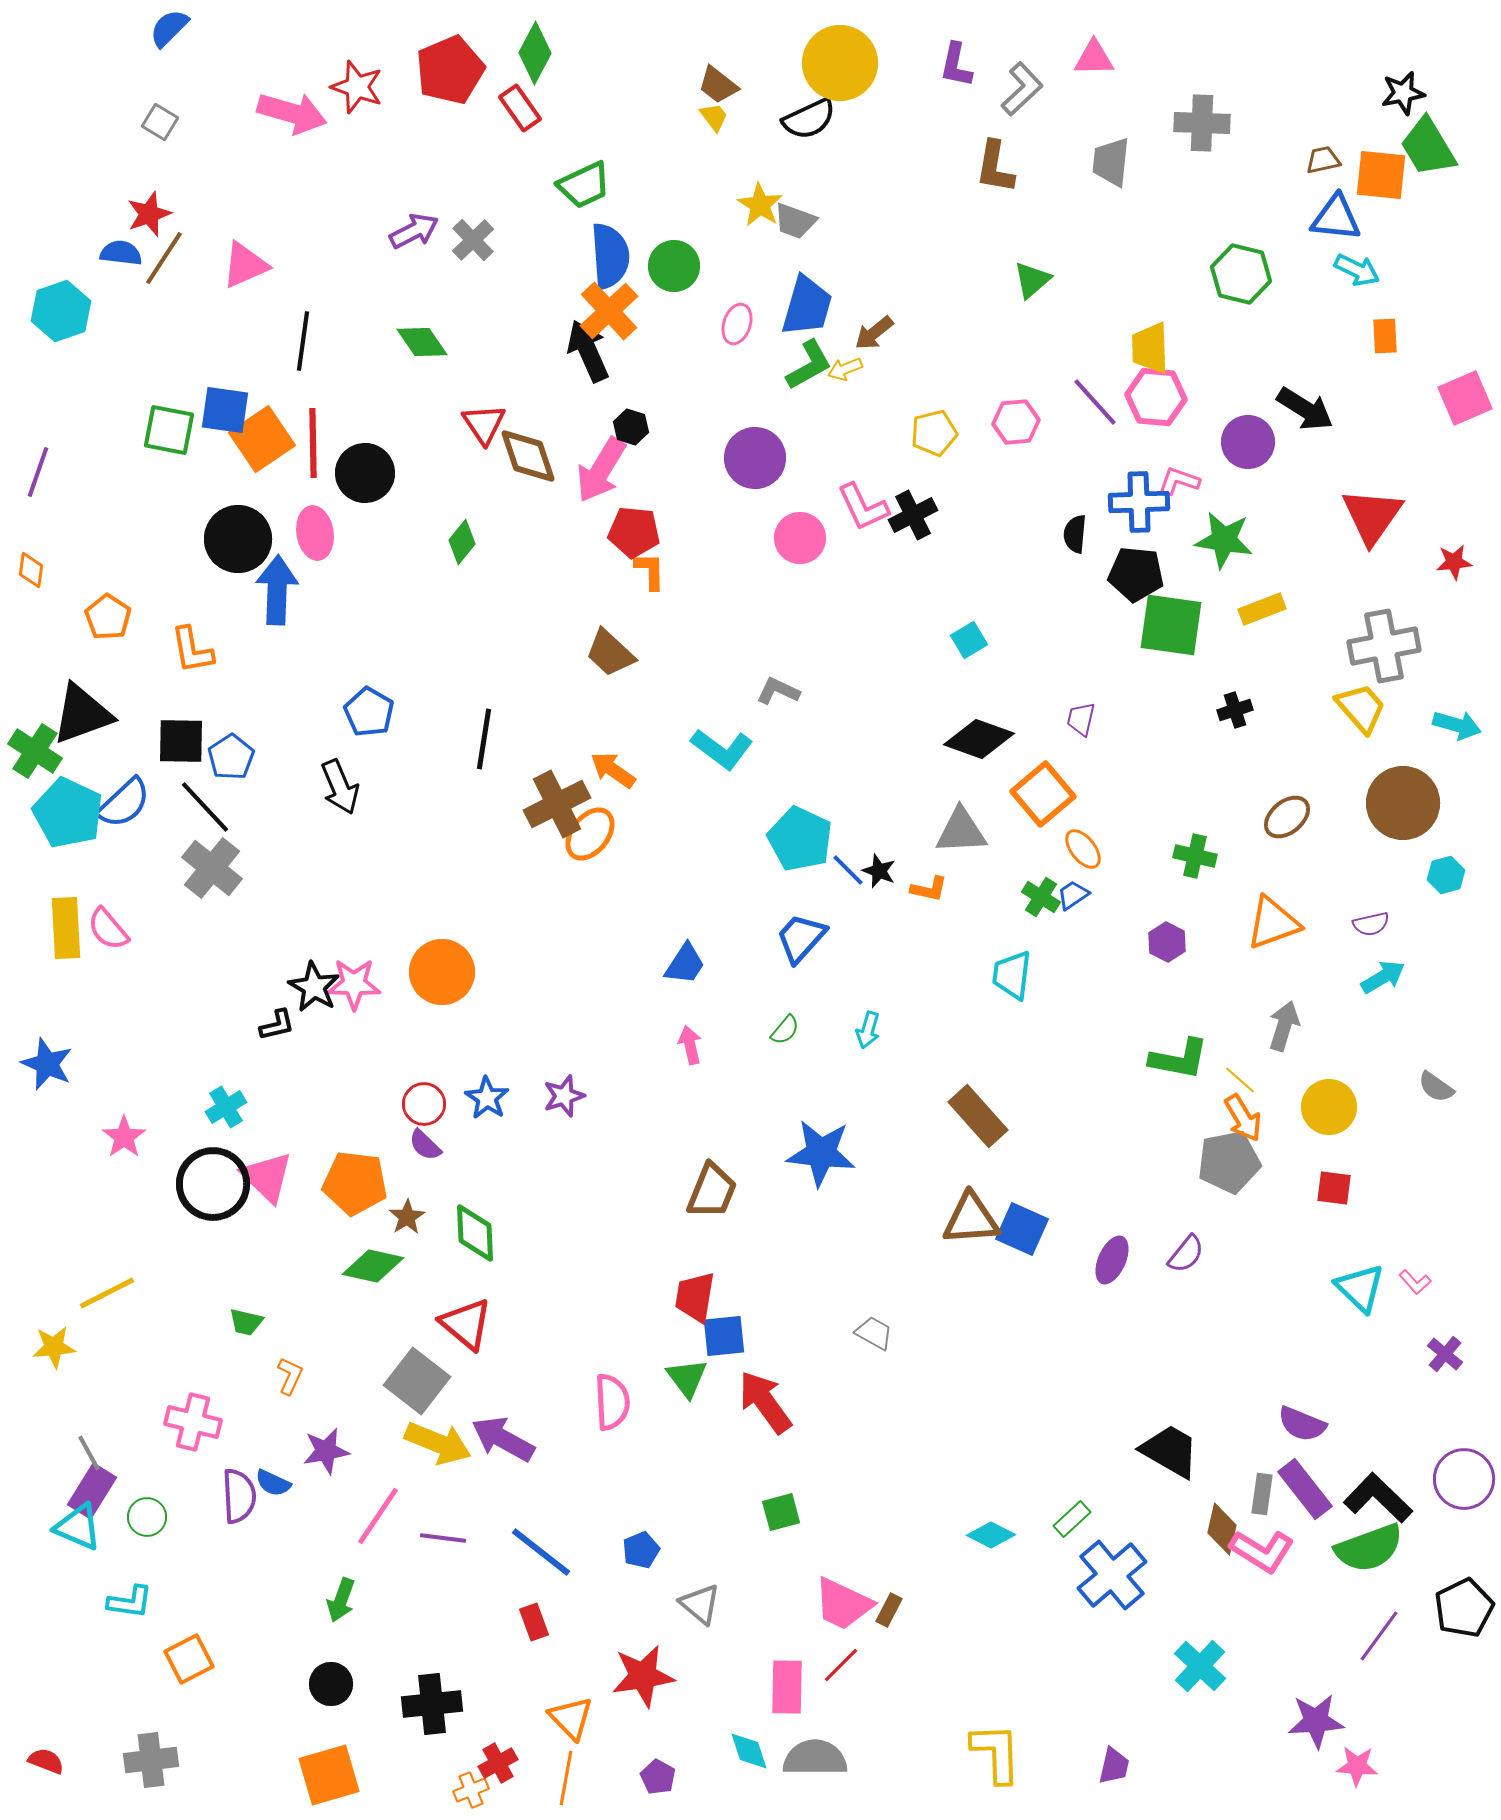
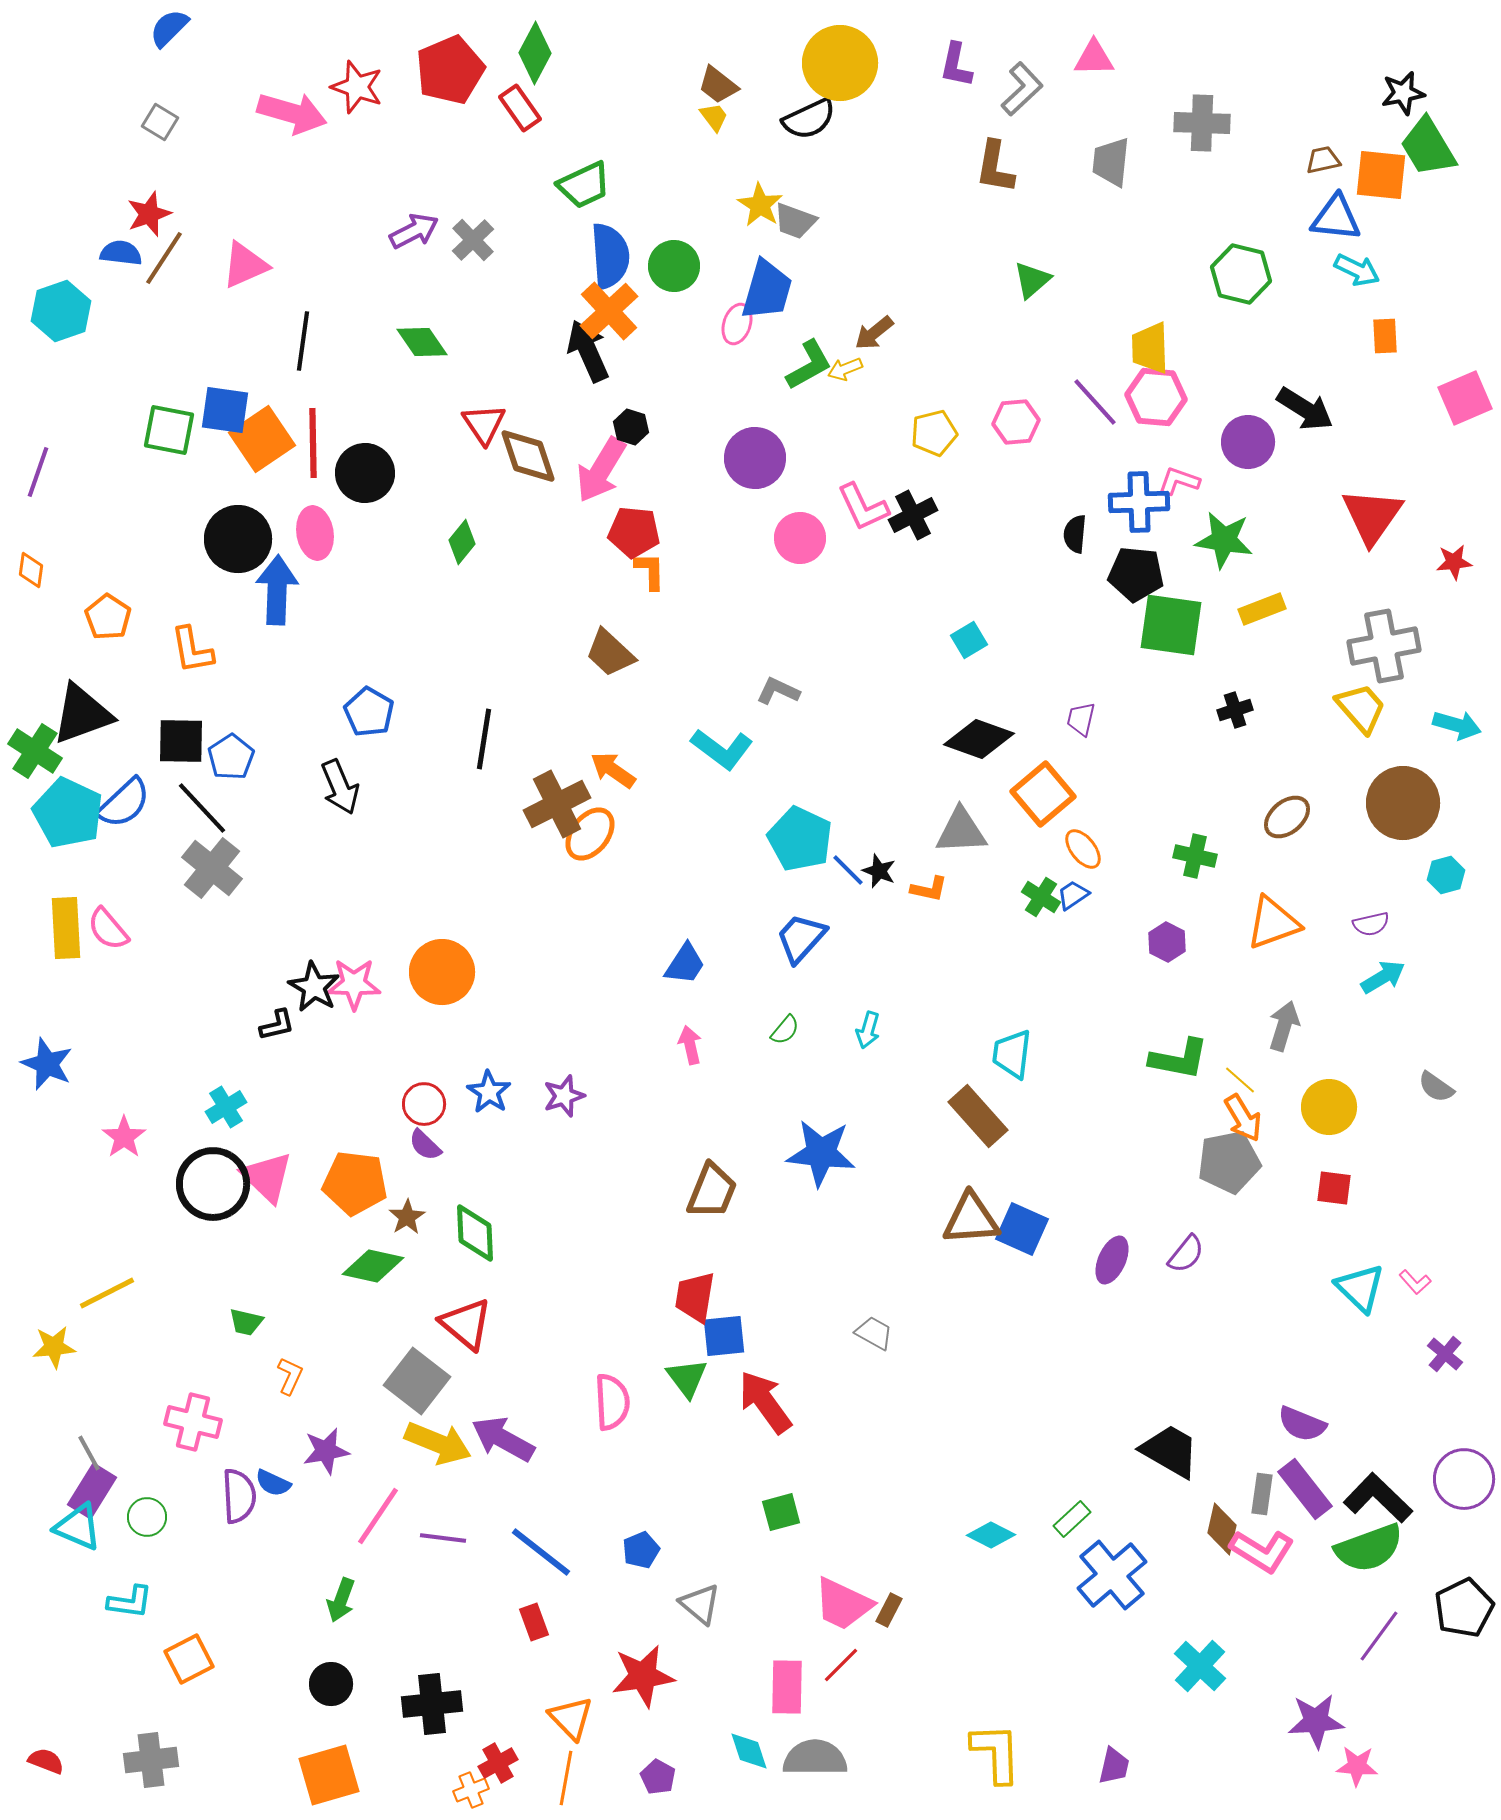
blue trapezoid at (807, 306): moved 40 px left, 16 px up
black line at (205, 807): moved 3 px left, 1 px down
cyan trapezoid at (1012, 975): moved 79 px down
blue star at (487, 1098): moved 2 px right, 6 px up
